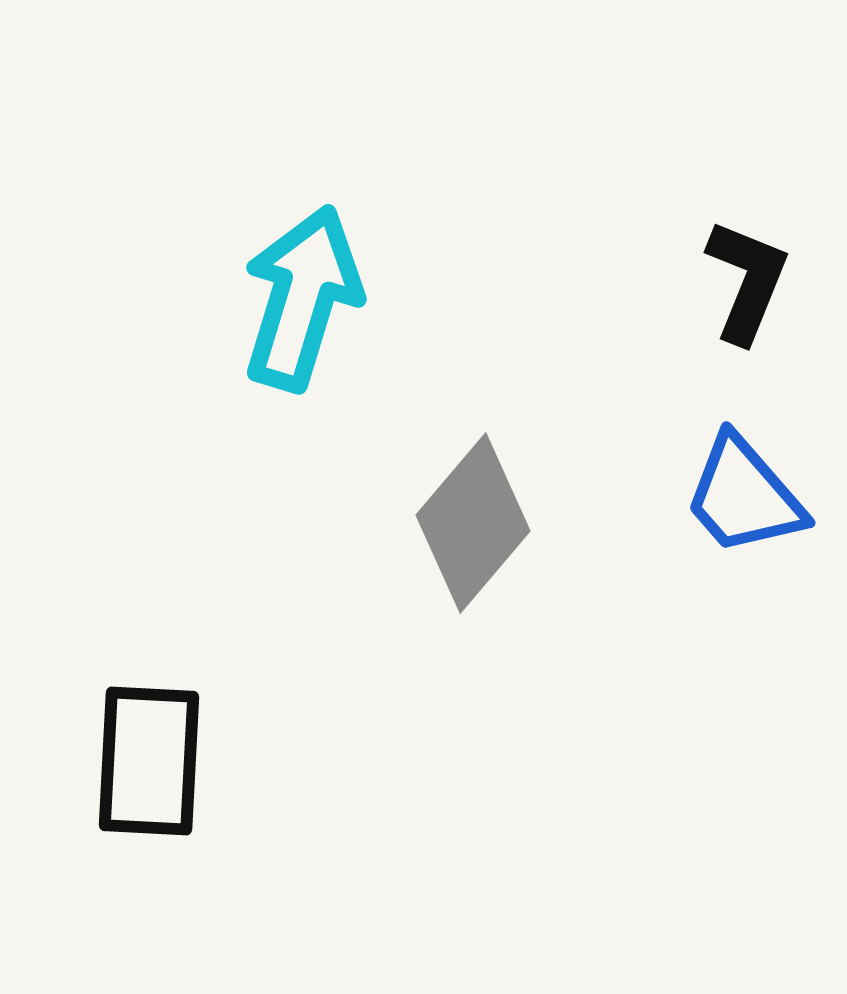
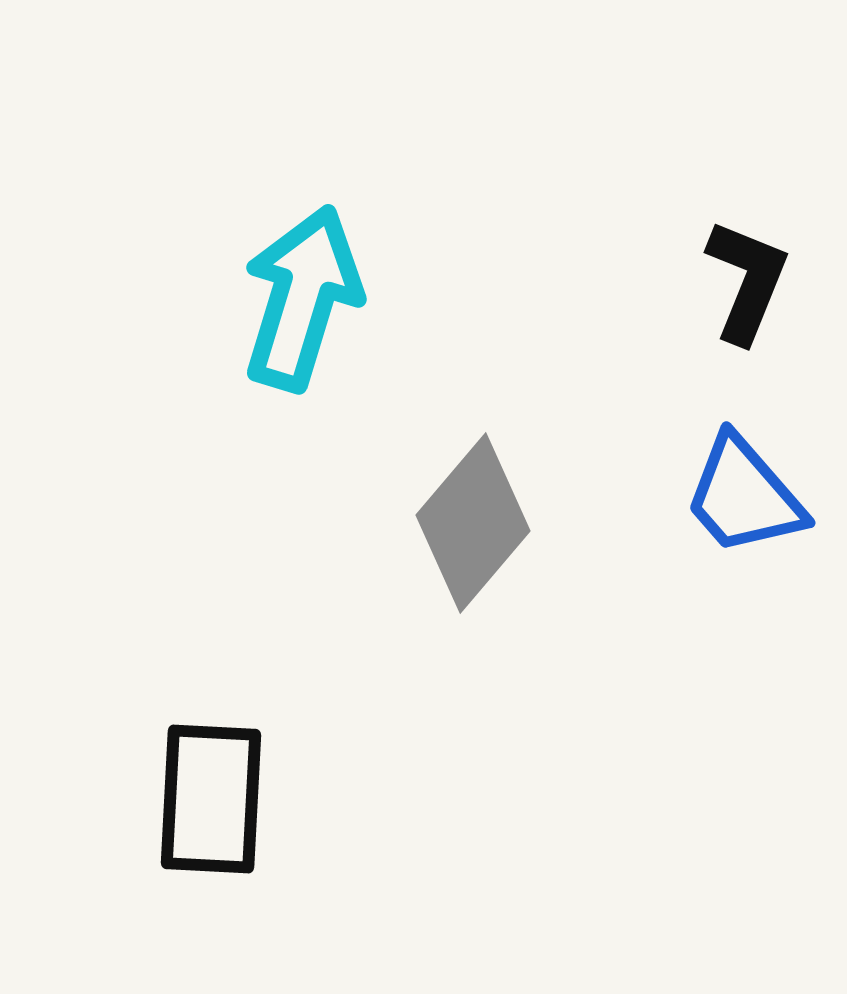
black rectangle: moved 62 px right, 38 px down
